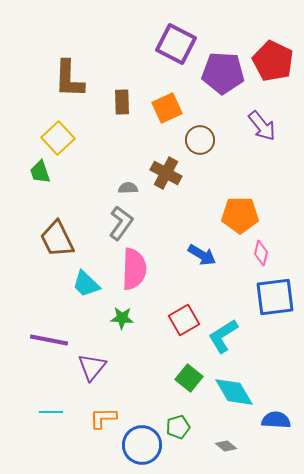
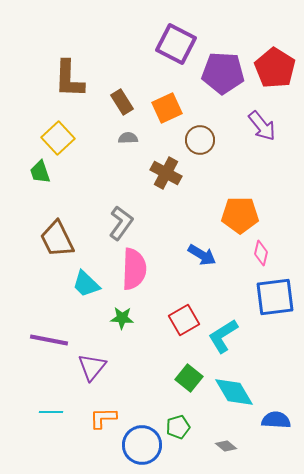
red pentagon: moved 2 px right, 7 px down; rotated 6 degrees clockwise
brown rectangle: rotated 30 degrees counterclockwise
gray semicircle: moved 50 px up
